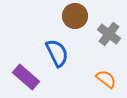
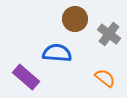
brown circle: moved 3 px down
blue semicircle: rotated 60 degrees counterclockwise
orange semicircle: moved 1 px left, 1 px up
